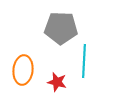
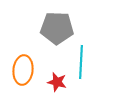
gray pentagon: moved 4 px left
cyan line: moved 3 px left, 1 px down
